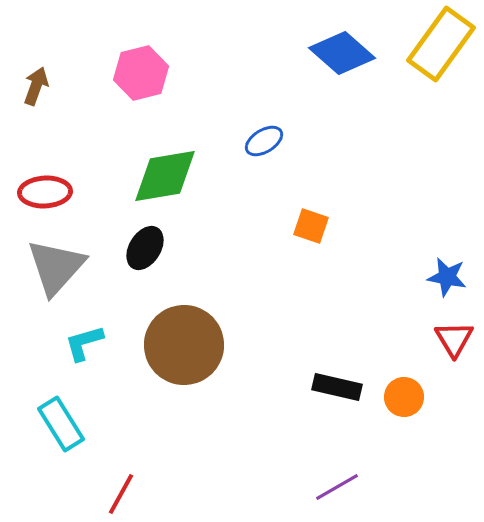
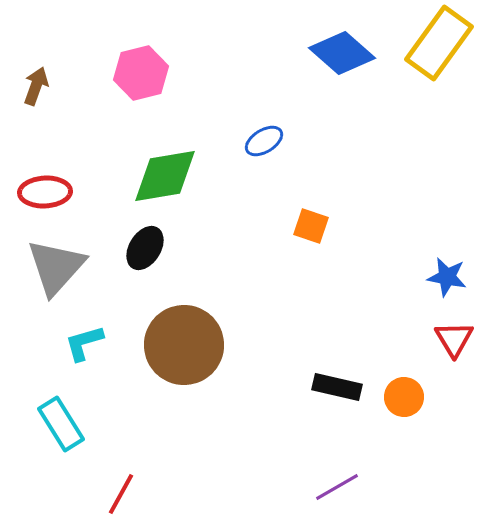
yellow rectangle: moved 2 px left, 1 px up
